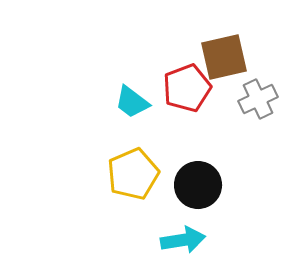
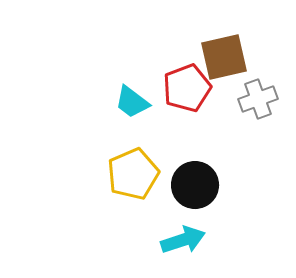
gray cross: rotated 6 degrees clockwise
black circle: moved 3 px left
cyan arrow: rotated 9 degrees counterclockwise
